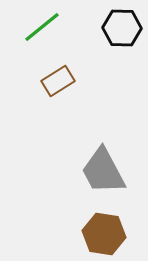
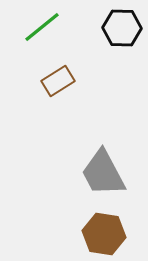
gray trapezoid: moved 2 px down
